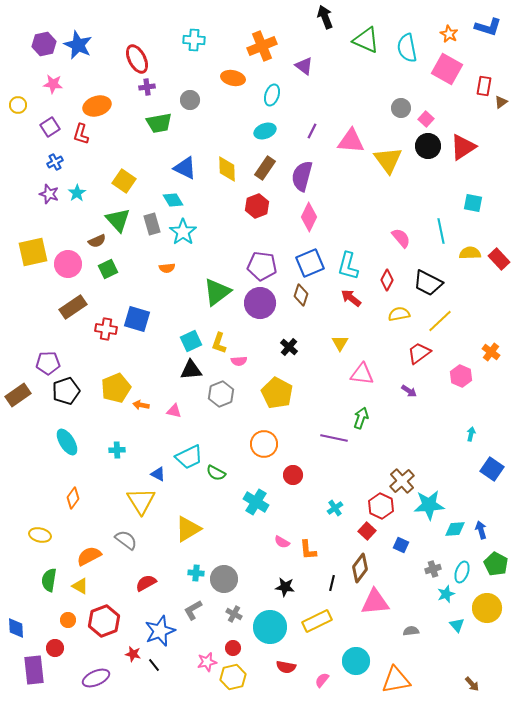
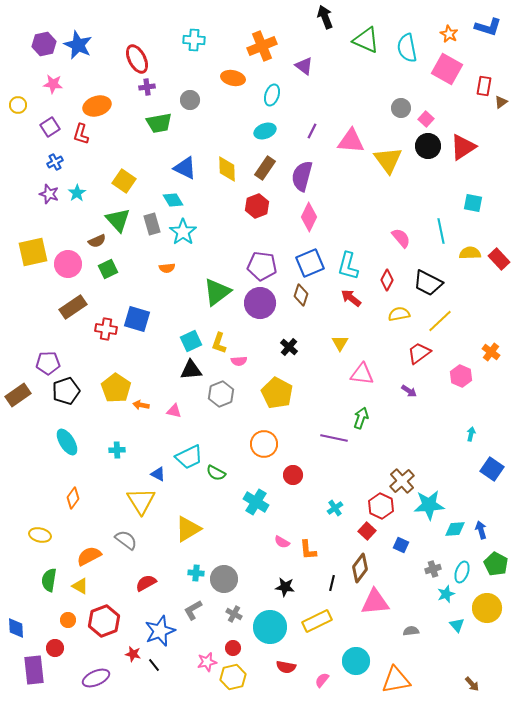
yellow pentagon at (116, 388): rotated 16 degrees counterclockwise
